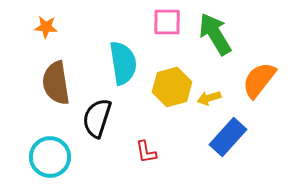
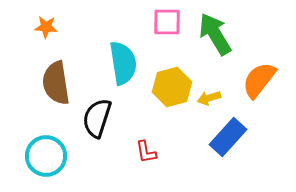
cyan circle: moved 4 px left, 1 px up
